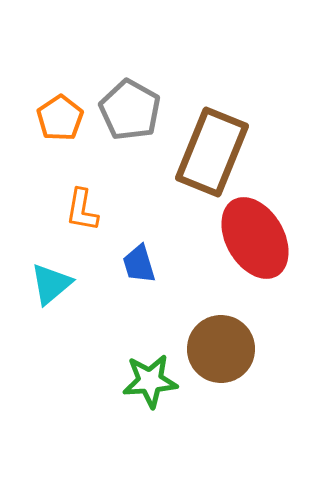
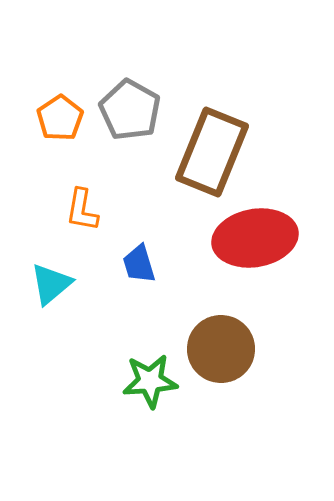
red ellipse: rotated 70 degrees counterclockwise
